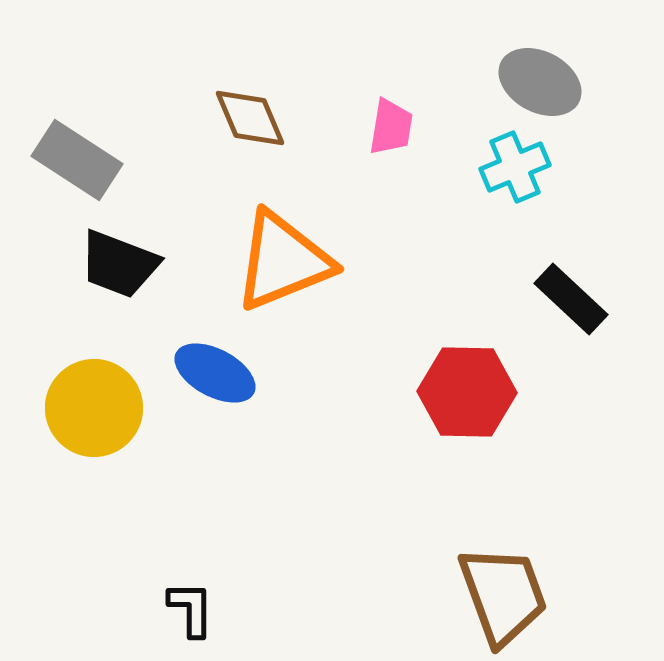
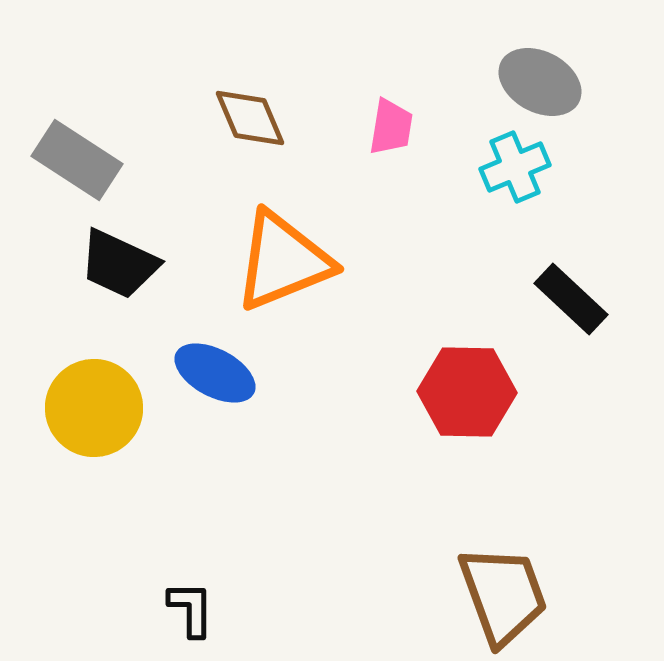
black trapezoid: rotated 4 degrees clockwise
